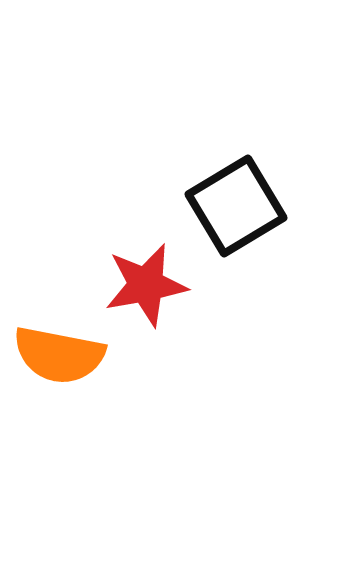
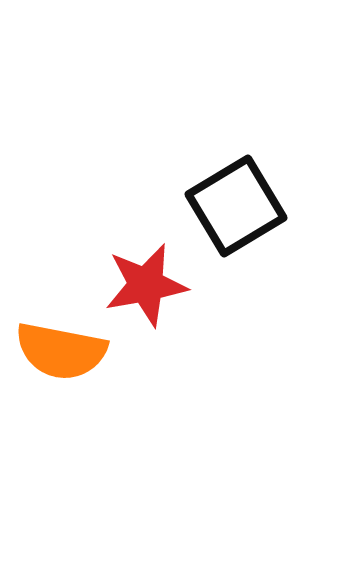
orange semicircle: moved 2 px right, 4 px up
